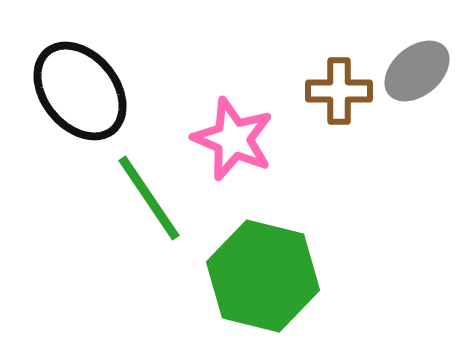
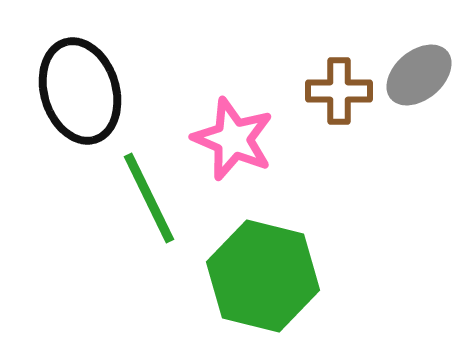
gray ellipse: moved 2 px right, 4 px down
black ellipse: rotated 22 degrees clockwise
green line: rotated 8 degrees clockwise
